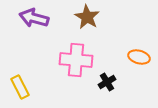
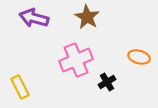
pink cross: rotated 28 degrees counterclockwise
